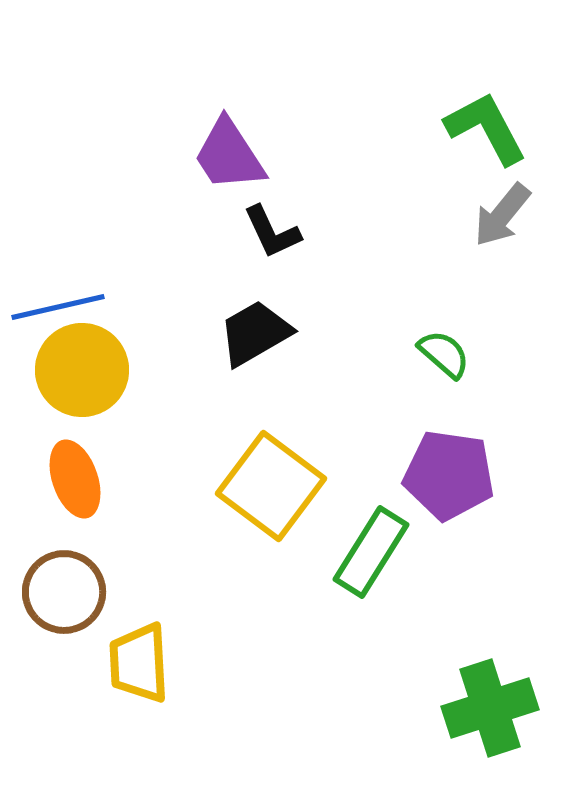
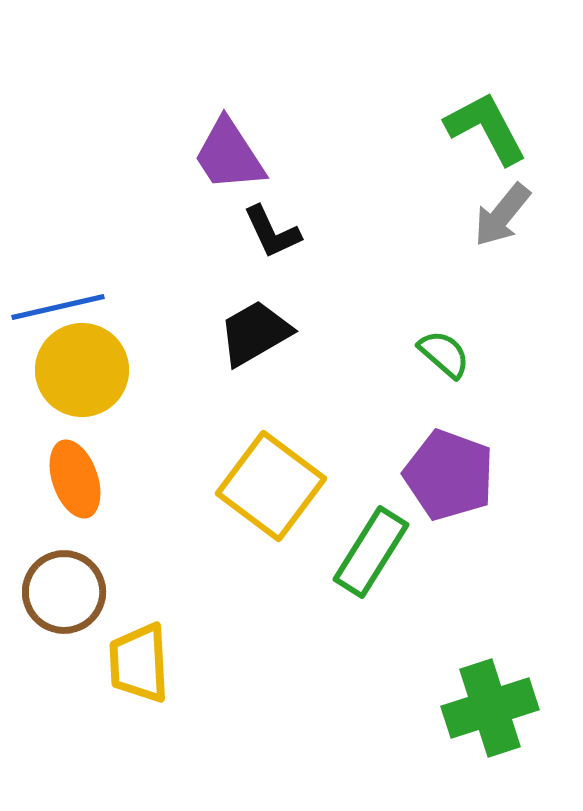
purple pentagon: rotated 12 degrees clockwise
